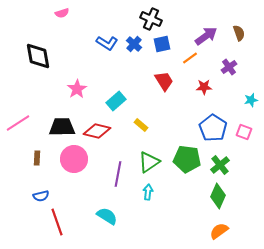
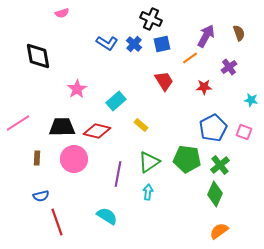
purple arrow: rotated 25 degrees counterclockwise
cyan star: rotated 24 degrees clockwise
blue pentagon: rotated 12 degrees clockwise
green diamond: moved 3 px left, 2 px up
